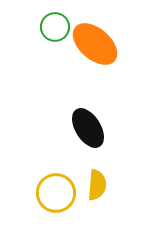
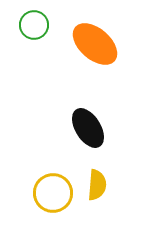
green circle: moved 21 px left, 2 px up
yellow circle: moved 3 px left
